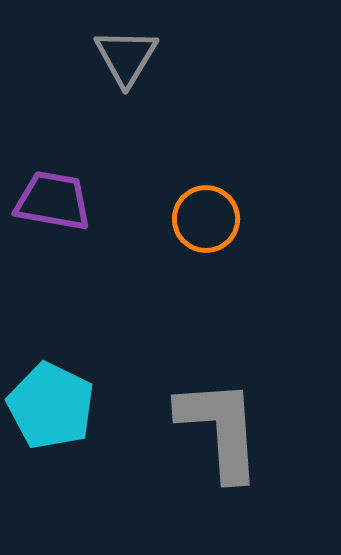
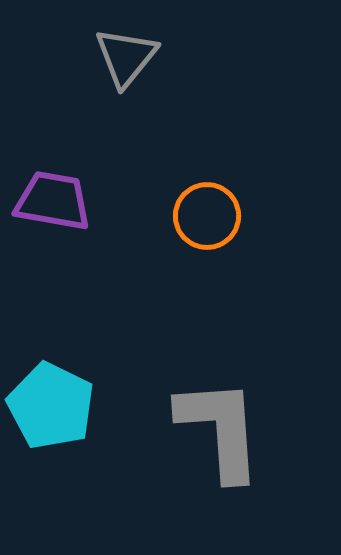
gray triangle: rotated 8 degrees clockwise
orange circle: moved 1 px right, 3 px up
